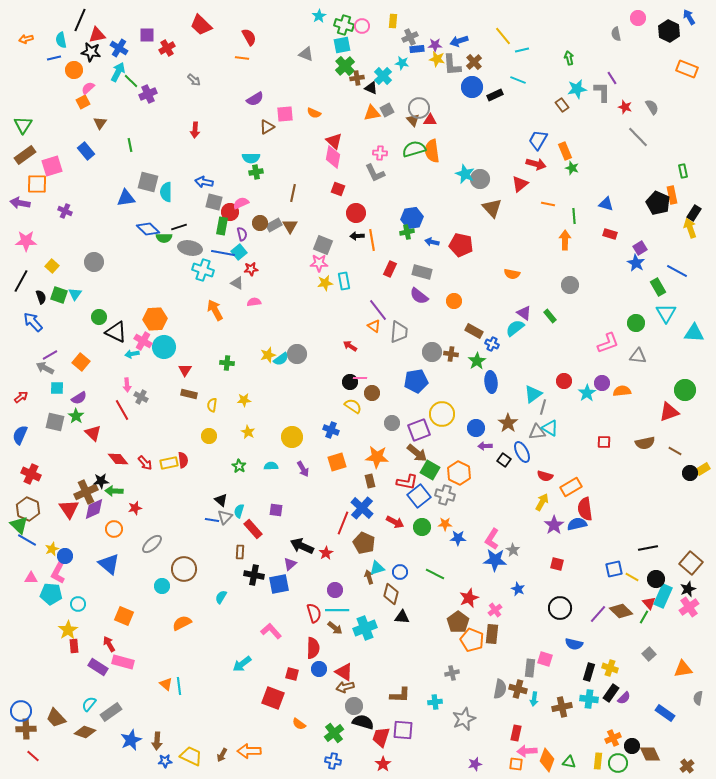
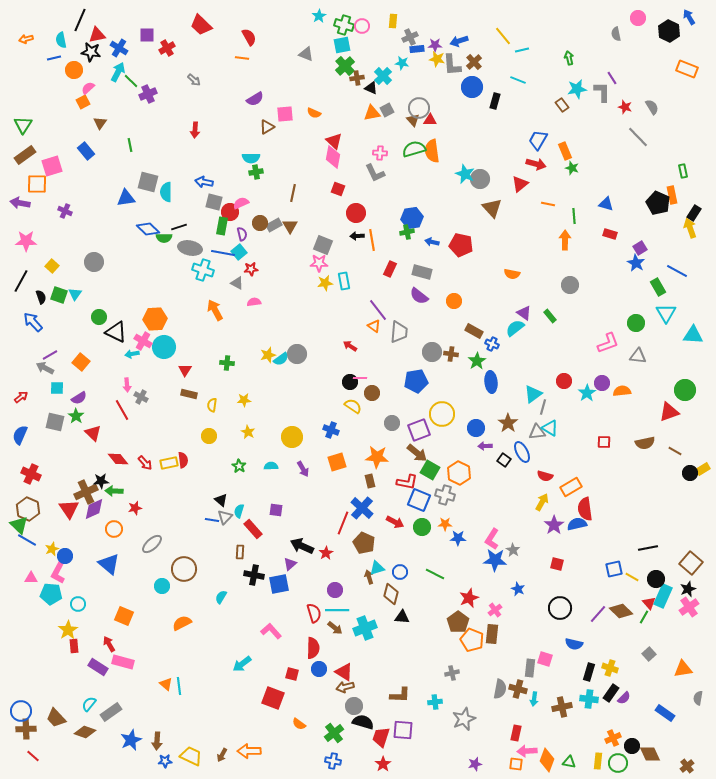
black rectangle at (495, 95): moved 6 px down; rotated 49 degrees counterclockwise
cyan triangle at (694, 333): moved 1 px left, 2 px down
blue square at (419, 496): moved 4 px down; rotated 30 degrees counterclockwise
